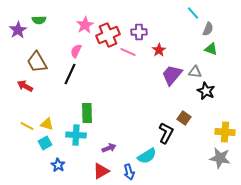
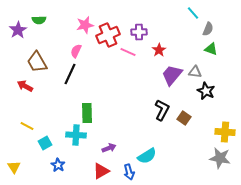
pink star: rotated 18 degrees clockwise
yellow triangle: moved 33 px left, 43 px down; rotated 40 degrees clockwise
black L-shape: moved 4 px left, 23 px up
